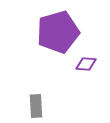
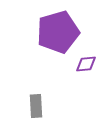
purple diamond: rotated 10 degrees counterclockwise
